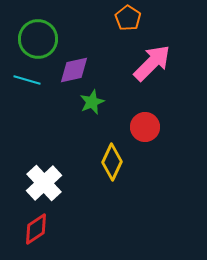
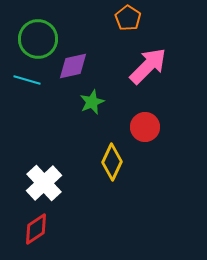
pink arrow: moved 4 px left, 3 px down
purple diamond: moved 1 px left, 4 px up
